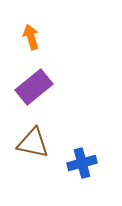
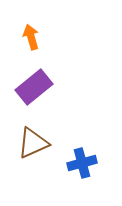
brown triangle: rotated 36 degrees counterclockwise
